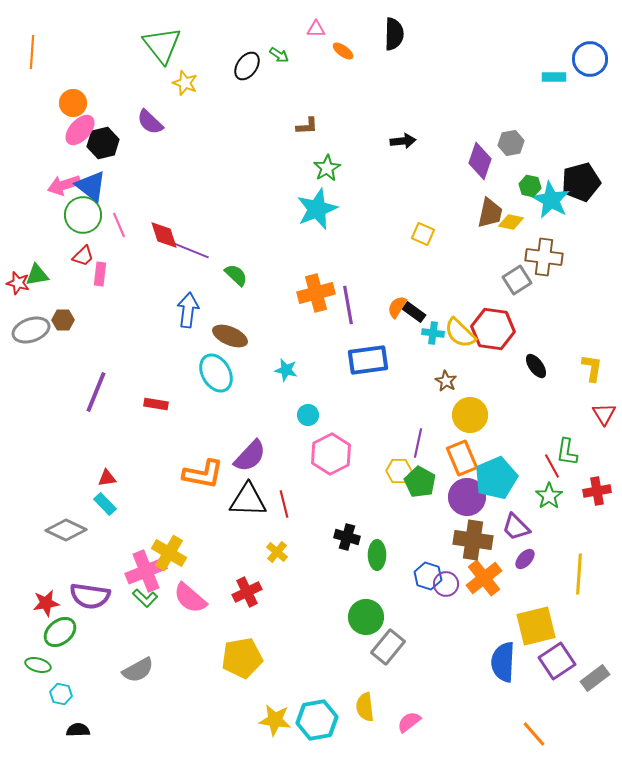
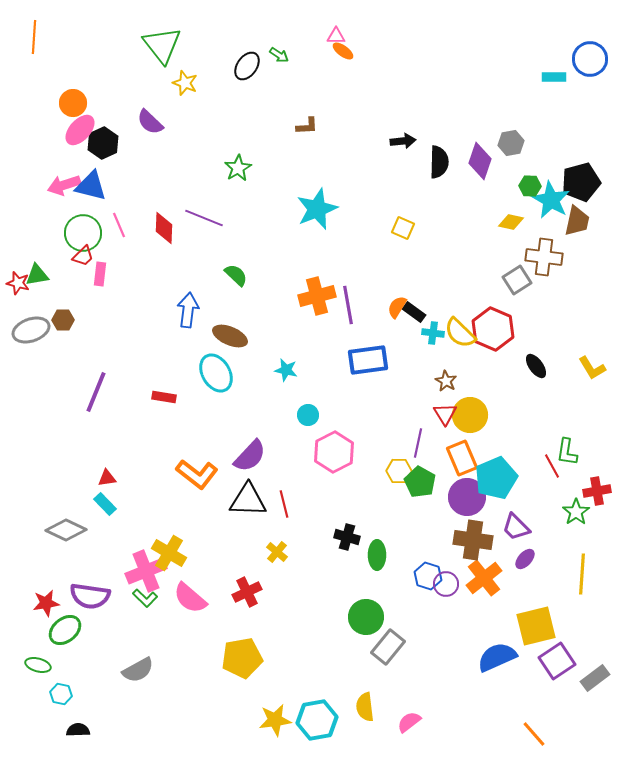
pink triangle at (316, 29): moved 20 px right, 7 px down
black semicircle at (394, 34): moved 45 px right, 128 px down
orange line at (32, 52): moved 2 px right, 15 px up
black hexagon at (103, 143): rotated 12 degrees counterclockwise
green star at (327, 168): moved 89 px left
blue triangle at (91, 186): rotated 24 degrees counterclockwise
green hexagon at (530, 186): rotated 10 degrees counterclockwise
brown trapezoid at (490, 213): moved 87 px right, 8 px down
green circle at (83, 215): moved 18 px down
yellow square at (423, 234): moved 20 px left, 6 px up
red diamond at (164, 235): moved 7 px up; rotated 20 degrees clockwise
purple line at (190, 250): moved 14 px right, 32 px up
orange cross at (316, 293): moved 1 px right, 3 px down
red hexagon at (493, 329): rotated 15 degrees clockwise
yellow L-shape at (592, 368): rotated 140 degrees clockwise
red rectangle at (156, 404): moved 8 px right, 7 px up
red triangle at (604, 414): moved 159 px left
pink hexagon at (331, 454): moved 3 px right, 2 px up
orange L-shape at (203, 474): moved 6 px left; rotated 27 degrees clockwise
green star at (549, 496): moved 27 px right, 16 px down
yellow line at (579, 574): moved 3 px right
green ellipse at (60, 632): moved 5 px right, 2 px up
blue semicircle at (503, 662): moved 6 px left, 5 px up; rotated 63 degrees clockwise
yellow star at (275, 720): rotated 16 degrees counterclockwise
